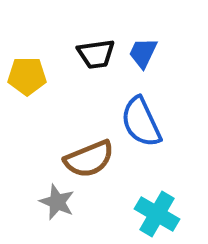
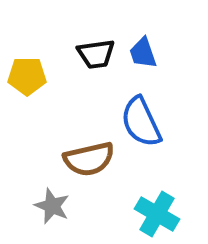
blue trapezoid: rotated 44 degrees counterclockwise
brown semicircle: rotated 9 degrees clockwise
gray star: moved 5 px left, 4 px down
